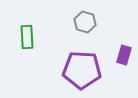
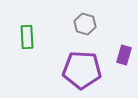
gray hexagon: moved 2 px down
